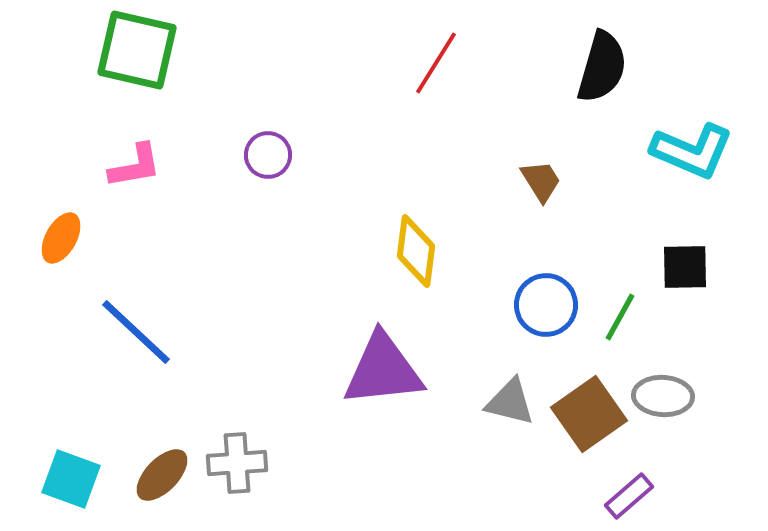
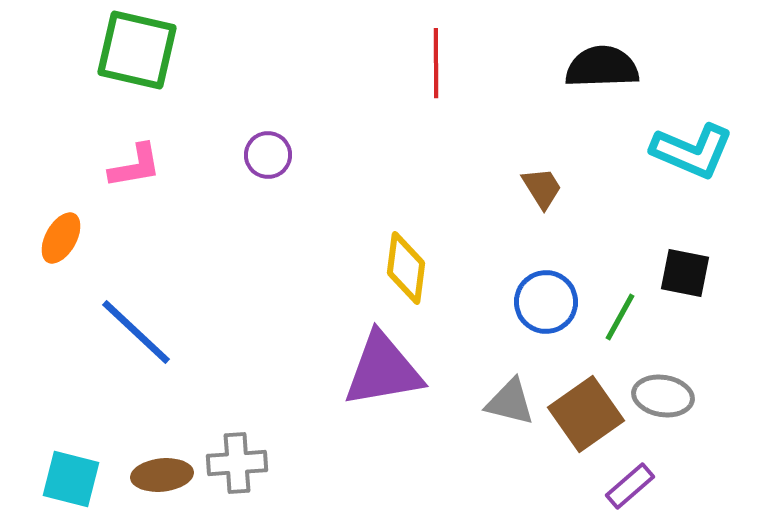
red line: rotated 32 degrees counterclockwise
black semicircle: rotated 108 degrees counterclockwise
brown trapezoid: moved 1 px right, 7 px down
yellow diamond: moved 10 px left, 17 px down
black square: moved 6 px down; rotated 12 degrees clockwise
blue circle: moved 3 px up
purple triangle: rotated 4 degrees counterclockwise
gray ellipse: rotated 6 degrees clockwise
brown square: moved 3 px left
brown ellipse: rotated 40 degrees clockwise
cyan square: rotated 6 degrees counterclockwise
purple rectangle: moved 1 px right, 10 px up
